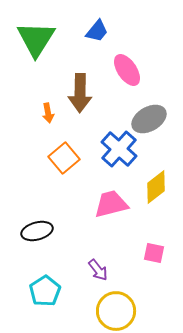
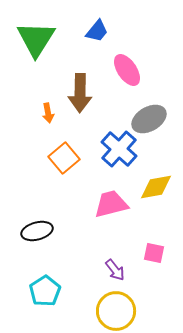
yellow diamond: rotated 28 degrees clockwise
purple arrow: moved 17 px right
